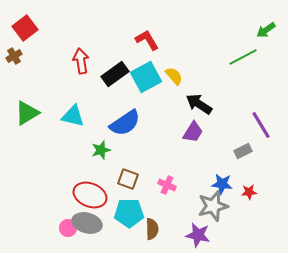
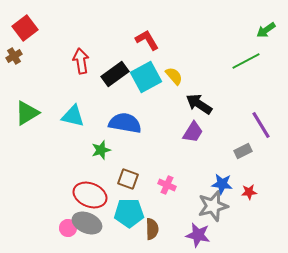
green line: moved 3 px right, 4 px down
blue semicircle: rotated 136 degrees counterclockwise
gray ellipse: rotated 8 degrees clockwise
